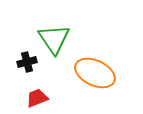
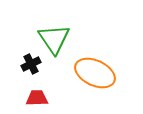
black cross: moved 4 px right, 2 px down; rotated 12 degrees counterclockwise
red trapezoid: rotated 20 degrees clockwise
